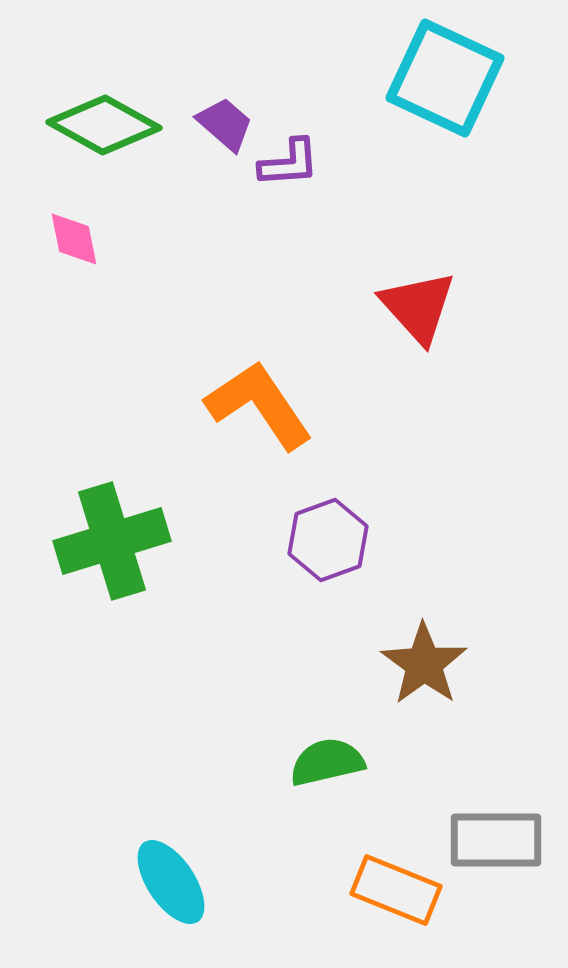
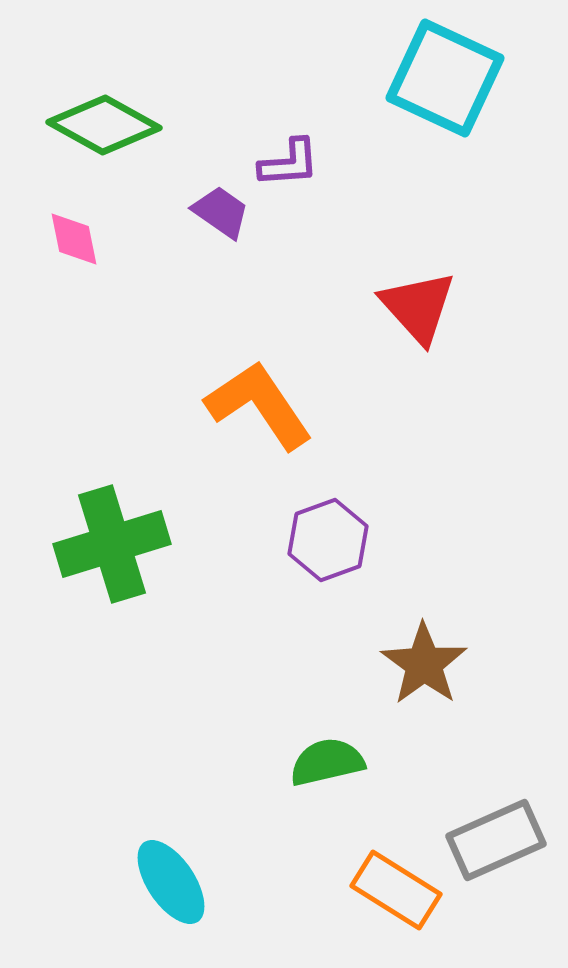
purple trapezoid: moved 4 px left, 88 px down; rotated 6 degrees counterclockwise
green cross: moved 3 px down
gray rectangle: rotated 24 degrees counterclockwise
orange rectangle: rotated 10 degrees clockwise
